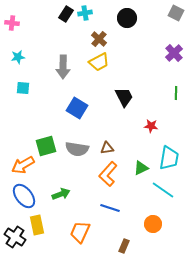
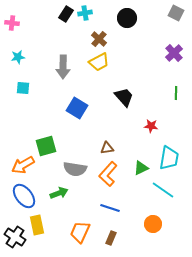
black trapezoid: rotated 15 degrees counterclockwise
gray semicircle: moved 2 px left, 20 px down
green arrow: moved 2 px left, 1 px up
brown rectangle: moved 13 px left, 8 px up
